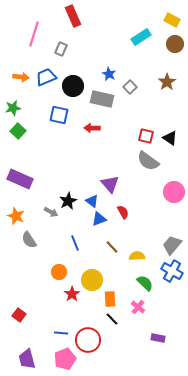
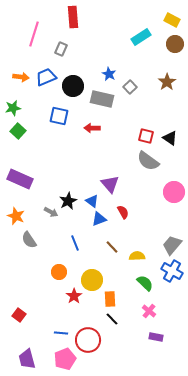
red rectangle at (73, 16): moved 1 px down; rotated 20 degrees clockwise
blue square at (59, 115): moved 1 px down
red star at (72, 294): moved 2 px right, 2 px down
pink cross at (138, 307): moved 11 px right, 4 px down
purple rectangle at (158, 338): moved 2 px left, 1 px up
